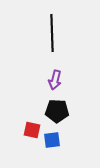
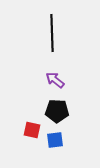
purple arrow: rotated 114 degrees clockwise
blue square: moved 3 px right
